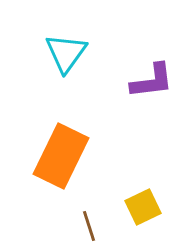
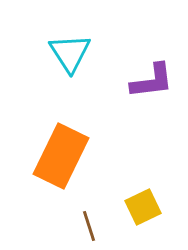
cyan triangle: moved 4 px right; rotated 9 degrees counterclockwise
